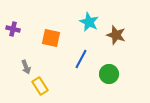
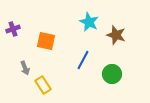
purple cross: rotated 32 degrees counterclockwise
orange square: moved 5 px left, 3 px down
blue line: moved 2 px right, 1 px down
gray arrow: moved 1 px left, 1 px down
green circle: moved 3 px right
yellow rectangle: moved 3 px right, 1 px up
